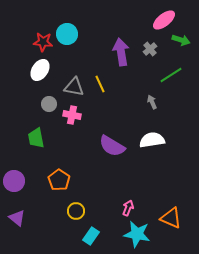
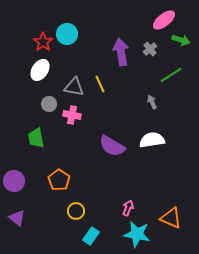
red star: rotated 30 degrees clockwise
